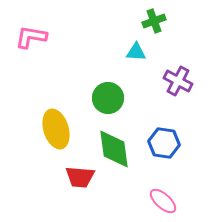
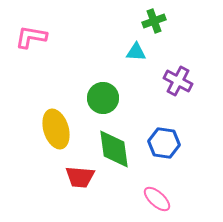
green circle: moved 5 px left
pink ellipse: moved 6 px left, 2 px up
